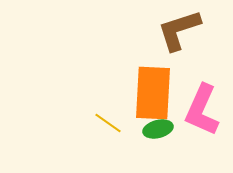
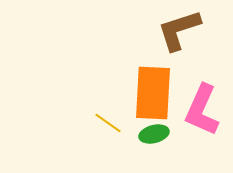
green ellipse: moved 4 px left, 5 px down
